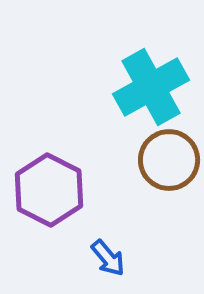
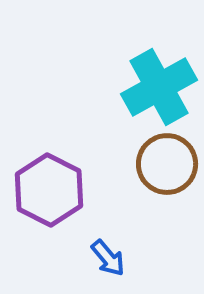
cyan cross: moved 8 px right
brown circle: moved 2 px left, 4 px down
